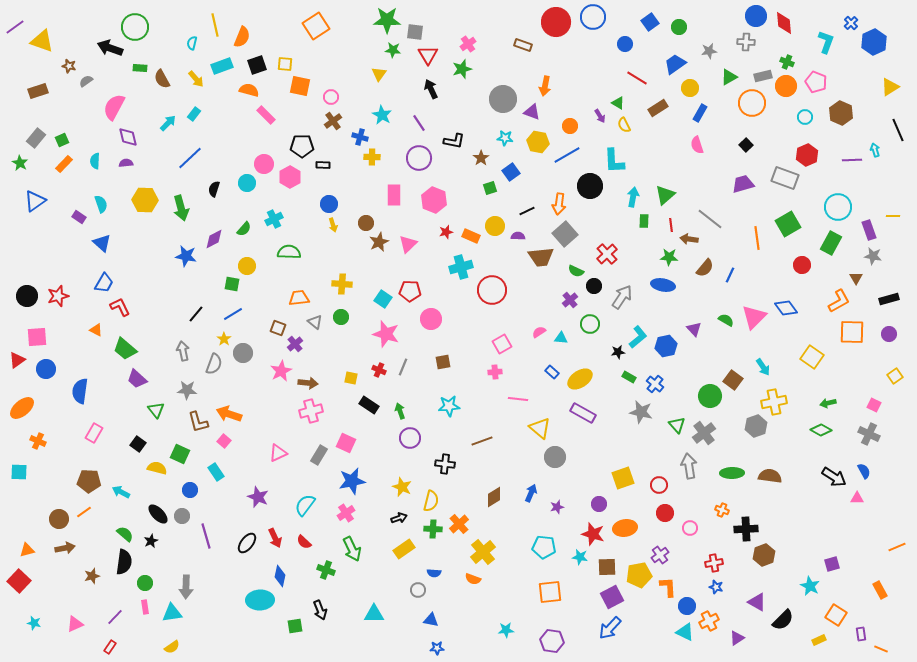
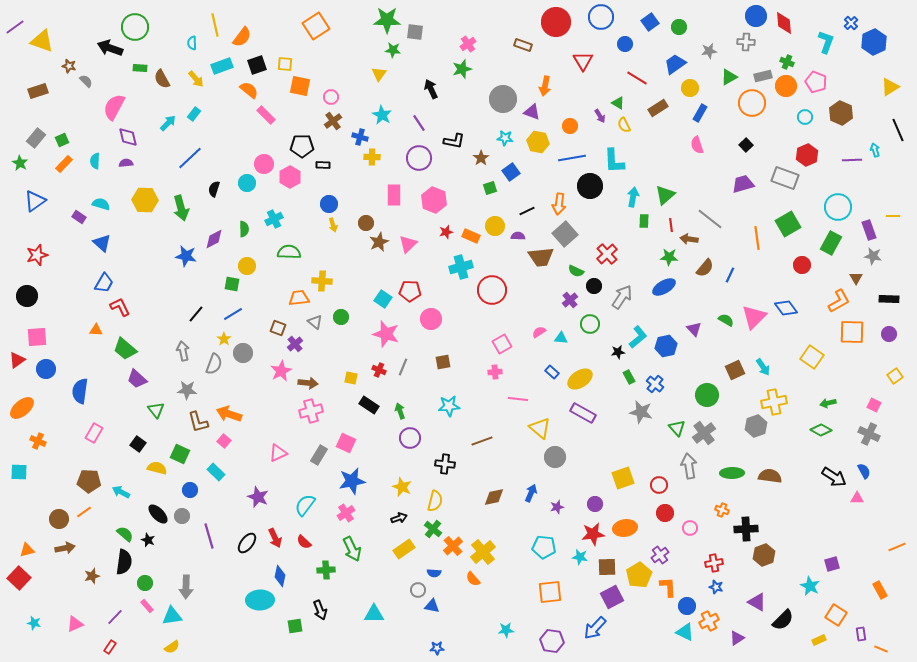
blue circle at (593, 17): moved 8 px right
orange semicircle at (242, 37): rotated 15 degrees clockwise
cyan semicircle at (192, 43): rotated 16 degrees counterclockwise
red triangle at (428, 55): moved 155 px right, 6 px down
gray semicircle at (86, 81): rotated 80 degrees clockwise
orange semicircle at (249, 90): rotated 24 degrees clockwise
blue line at (567, 155): moved 5 px right, 3 px down; rotated 20 degrees clockwise
cyan semicircle at (101, 204): rotated 54 degrees counterclockwise
green semicircle at (244, 229): rotated 42 degrees counterclockwise
yellow cross at (342, 284): moved 20 px left, 3 px up
blue ellipse at (663, 285): moved 1 px right, 2 px down; rotated 40 degrees counterclockwise
red star at (58, 296): moved 21 px left, 41 px up
black rectangle at (889, 299): rotated 18 degrees clockwise
orange triangle at (96, 330): rotated 24 degrees counterclockwise
green rectangle at (629, 377): rotated 32 degrees clockwise
brown square at (733, 380): moved 2 px right, 10 px up; rotated 30 degrees clockwise
green circle at (710, 396): moved 3 px left, 1 px up
green triangle at (677, 425): moved 3 px down
cyan rectangle at (216, 472): rotated 12 degrees counterclockwise
brown diamond at (494, 497): rotated 20 degrees clockwise
yellow semicircle at (431, 501): moved 4 px right
purple circle at (599, 504): moved 4 px left
orange cross at (459, 524): moved 6 px left, 22 px down
green cross at (433, 529): rotated 36 degrees clockwise
red star at (593, 534): rotated 25 degrees counterclockwise
purple line at (206, 536): moved 3 px right
black star at (151, 541): moved 3 px left, 1 px up; rotated 24 degrees counterclockwise
green cross at (326, 570): rotated 24 degrees counterclockwise
yellow pentagon at (639, 575): rotated 20 degrees counterclockwise
orange semicircle at (473, 579): rotated 28 degrees clockwise
red square at (19, 581): moved 3 px up
pink rectangle at (145, 607): moved 2 px right, 1 px up; rotated 32 degrees counterclockwise
cyan triangle at (172, 613): moved 3 px down
blue triangle at (431, 620): moved 1 px right, 14 px up
blue arrow at (610, 628): moved 15 px left
